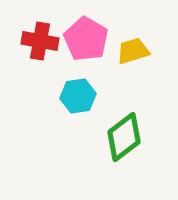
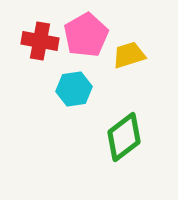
pink pentagon: moved 4 px up; rotated 12 degrees clockwise
yellow trapezoid: moved 4 px left, 4 px down
cyan hexagon: moved 4 px left, 7 px up
